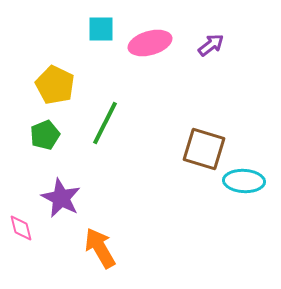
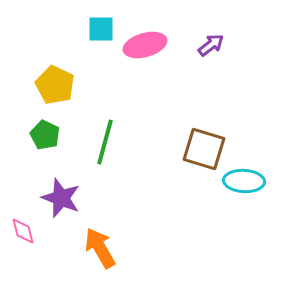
pink ellipse: moved 5 px left, 2 px down
green line: moved 19 px down; rotated 12 degrees counterclockwise
green pentagon: rotated 24 degrees counterclockwise
purple star: rotated 6 degrees counterclockwise
pink diamond: moved 2 px right, 3 px down
